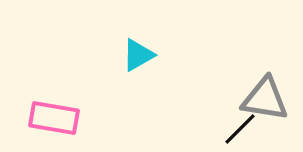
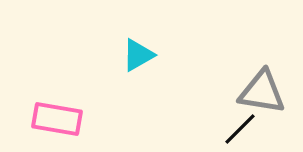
gray triangle: moved 3 px left, 7 px up
pink rectangle: moved 3 px right, 1 px down
